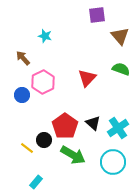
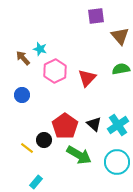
purple square: moved 1 px left, 1 px down
cyan star: moved 5 px left, 13 px down
green semicircle: rotated 30 degrees counterclockwise
pink hexagon: moved 12 px right, 11 px up
black triangle: moved 1 px right, 1 px down
cyan cross: moved 3 px up
green arrow: moved 6 px right
cyan circle: moved 4 px right
